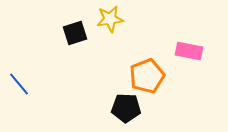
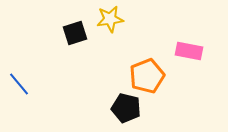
black pentagon: rotated 12 degrees clockwise
